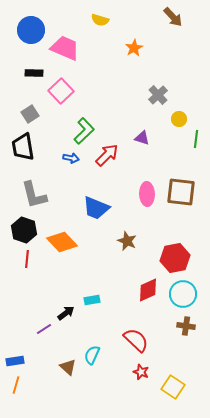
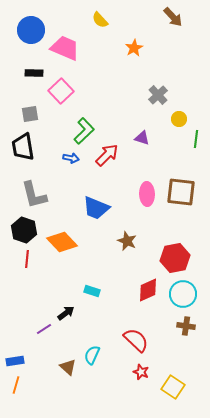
yellow semicircle: rotated 30 degrees clockwise
gray square: rotated 24 degrees clockwise
cyan rectangle: moved 9 px up; rotated 28 degrees clockwise
